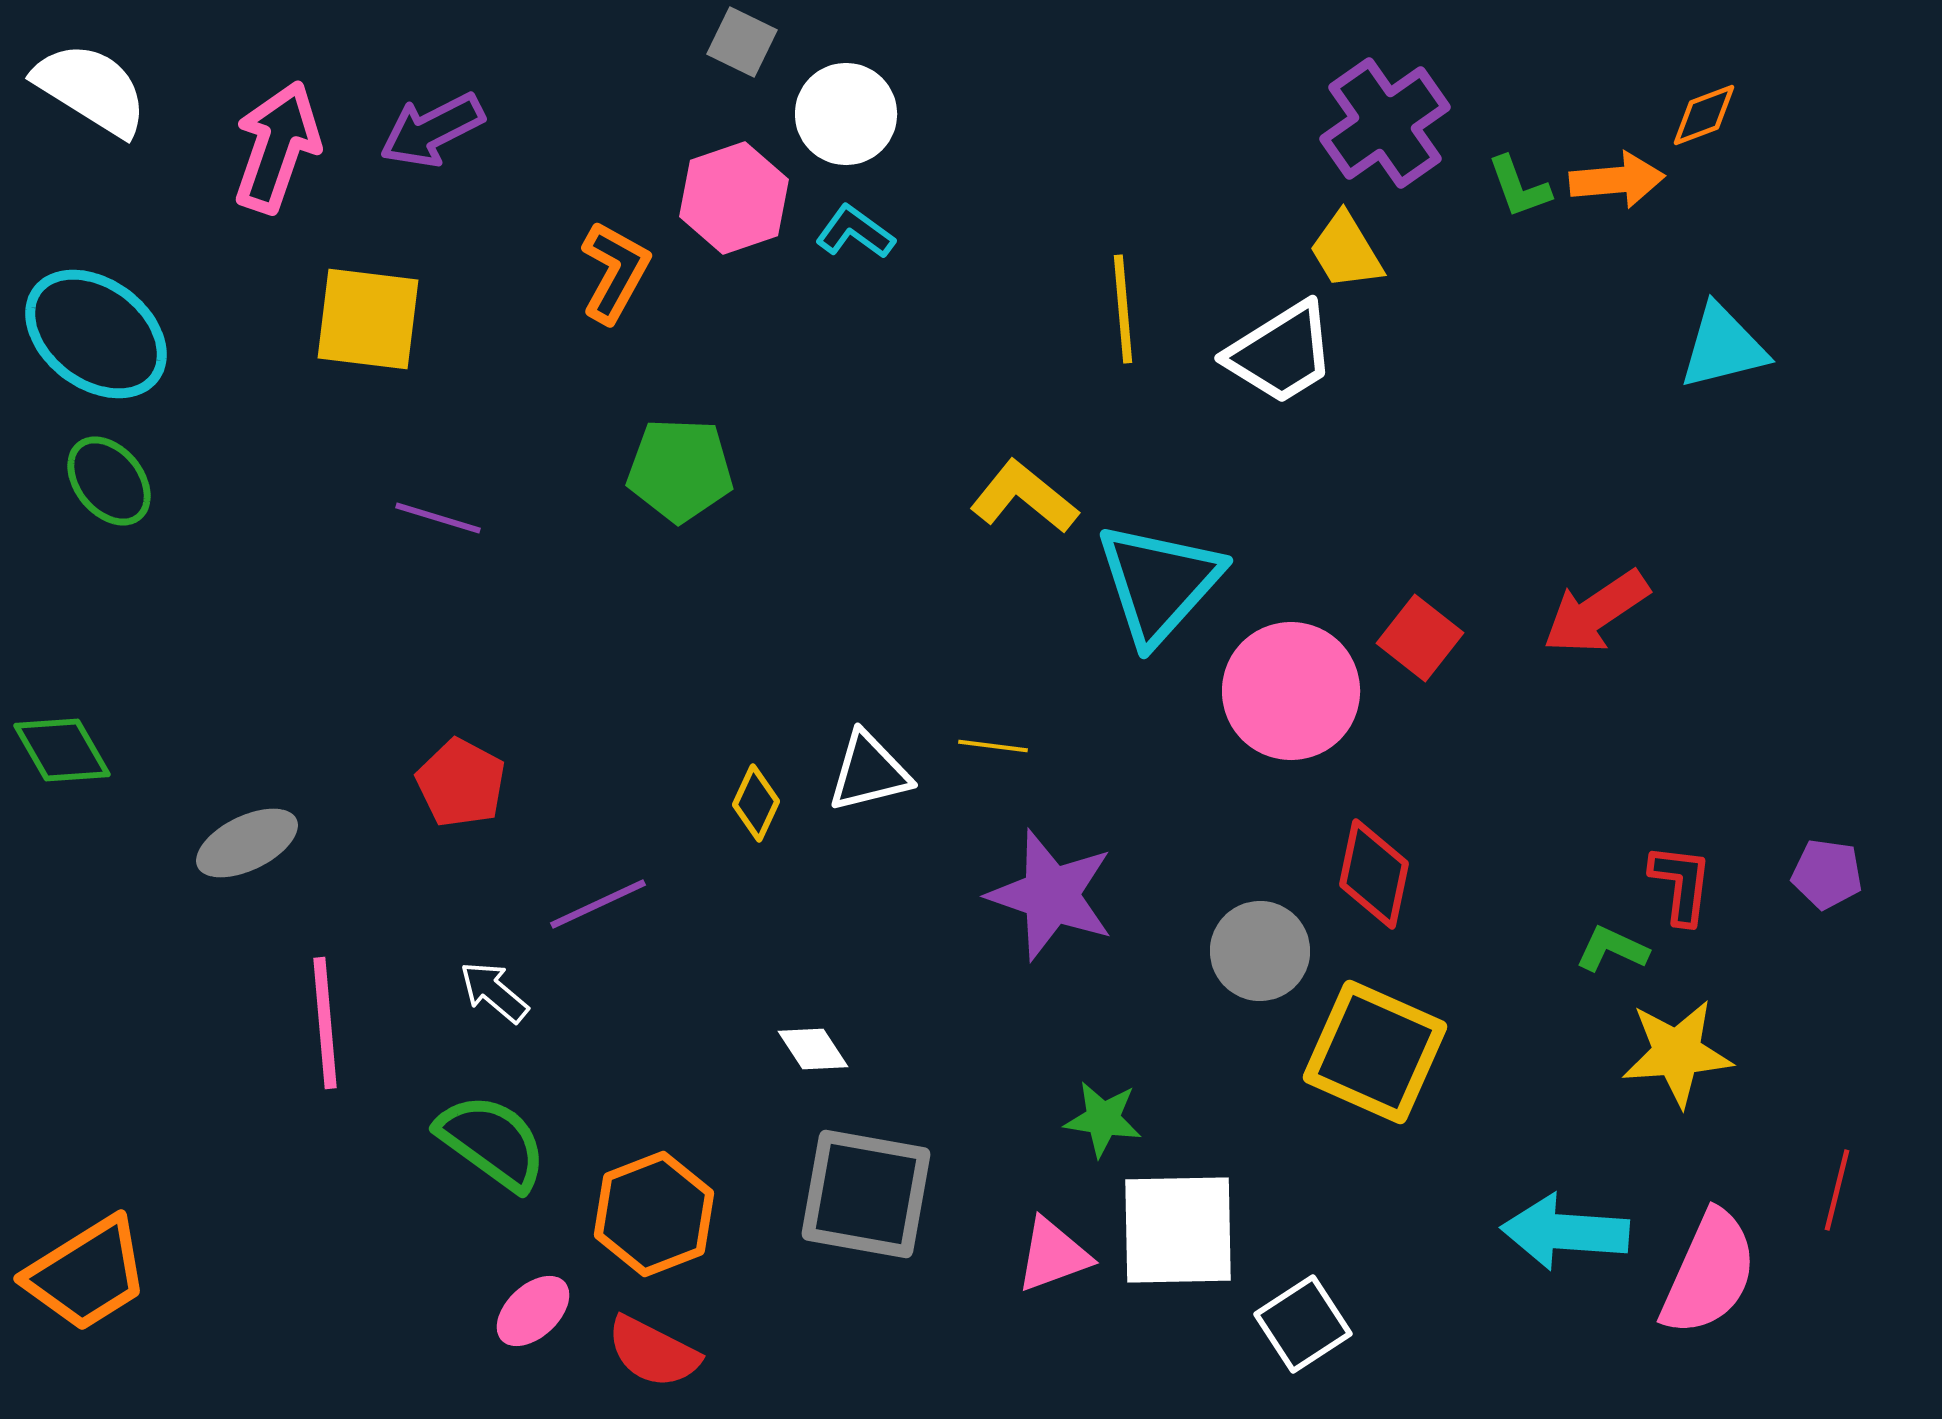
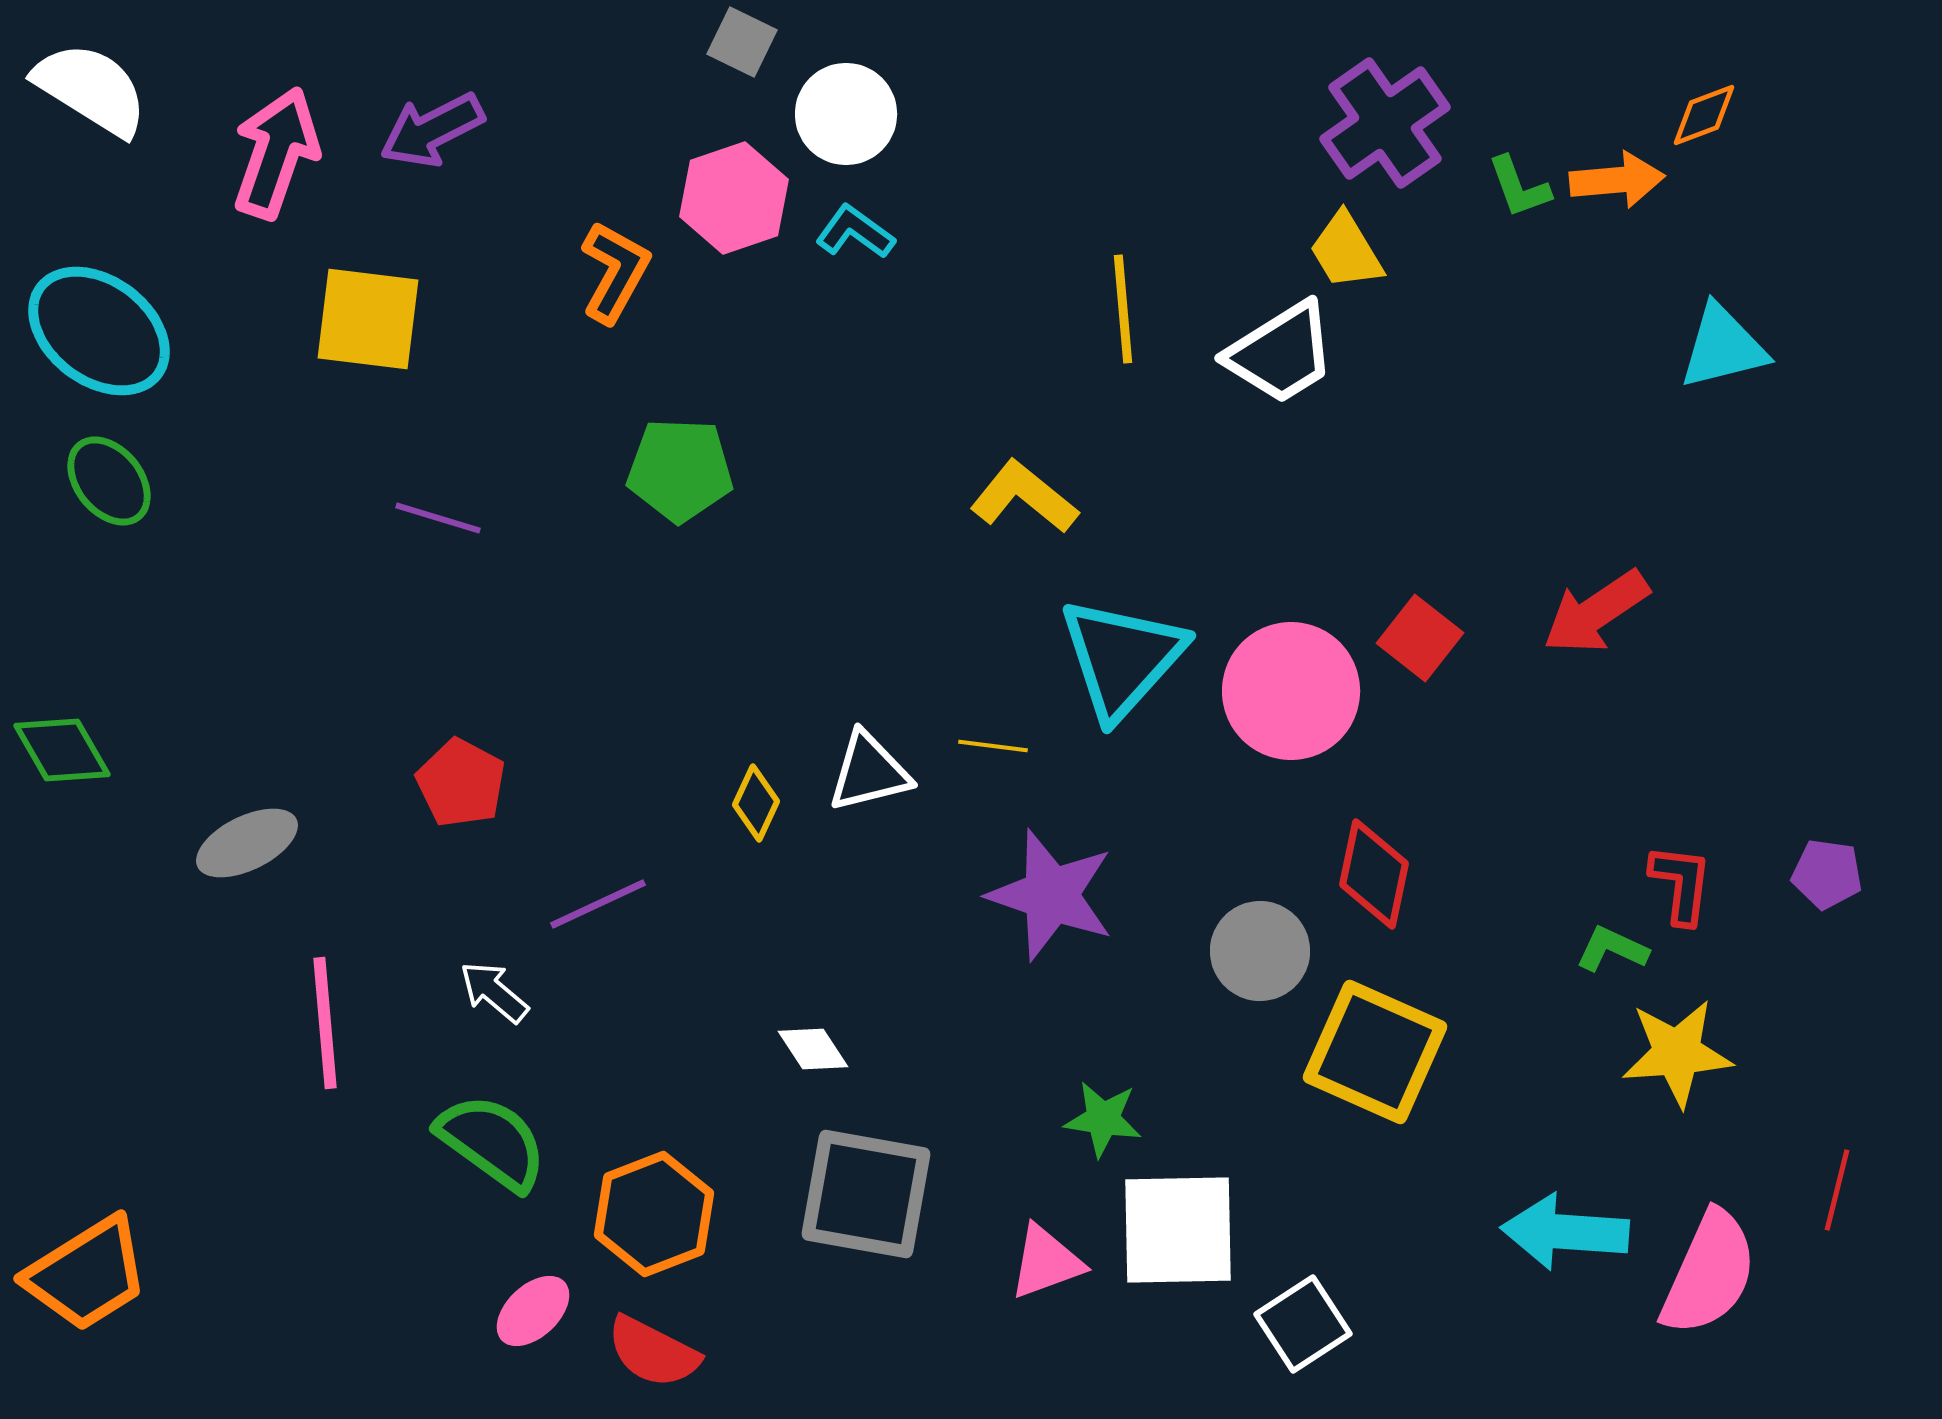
pink arrow at (277, 147): moved 1 px left, 6 px down
cyan ellipse at (96, 334): moved 3 px right, 3 px up
cyan triangle at (1159, 583): moved 37 px left, 75 px down
pink triangle at (1053, 1255): moved 7 px left, 7 px down
